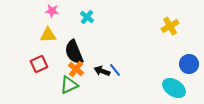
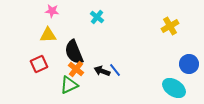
cyan cross: moved 10 px right
